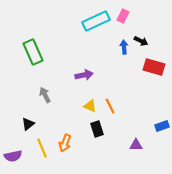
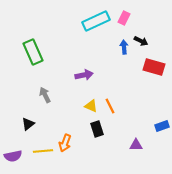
pink rectangle: moved 1 px right, 2 px down
yellow triangle: moved 1 px right
yellow line: moved 1 px right, 3 px down; rotated 72 degrees counterclockwise
